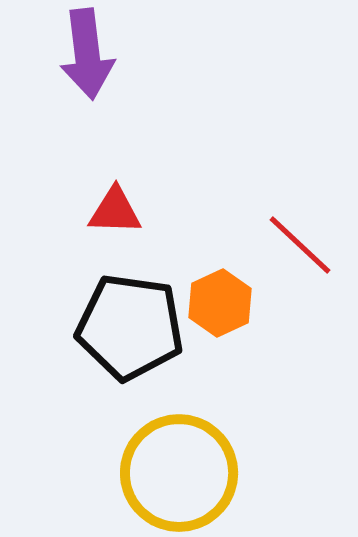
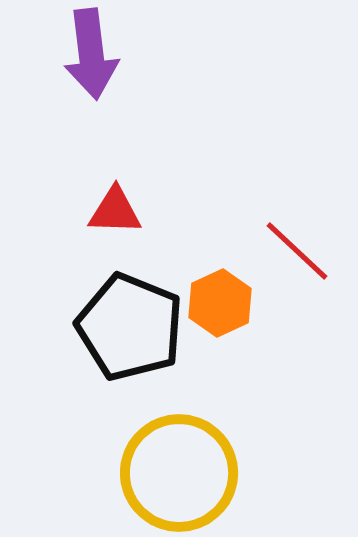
purple arrow: moved 4 px right
red line: moved 3 px left, 6 px down
black pentagon: rotated 14 degrees clockwise
